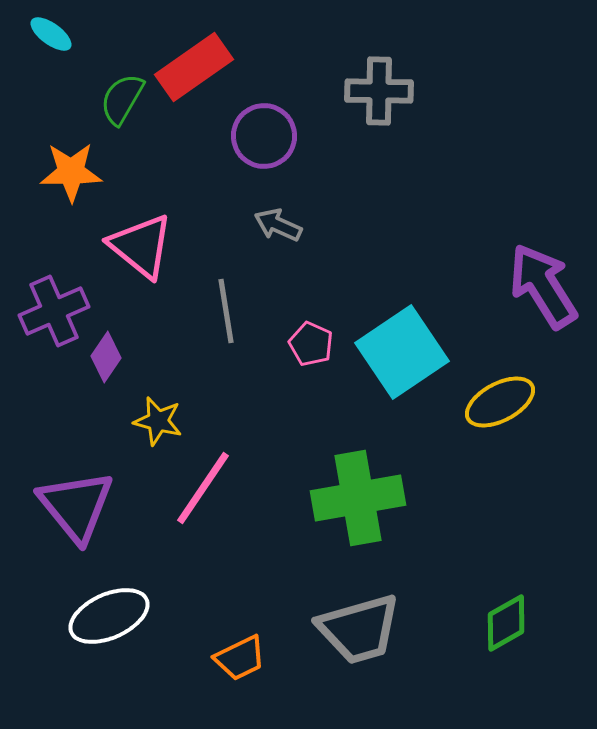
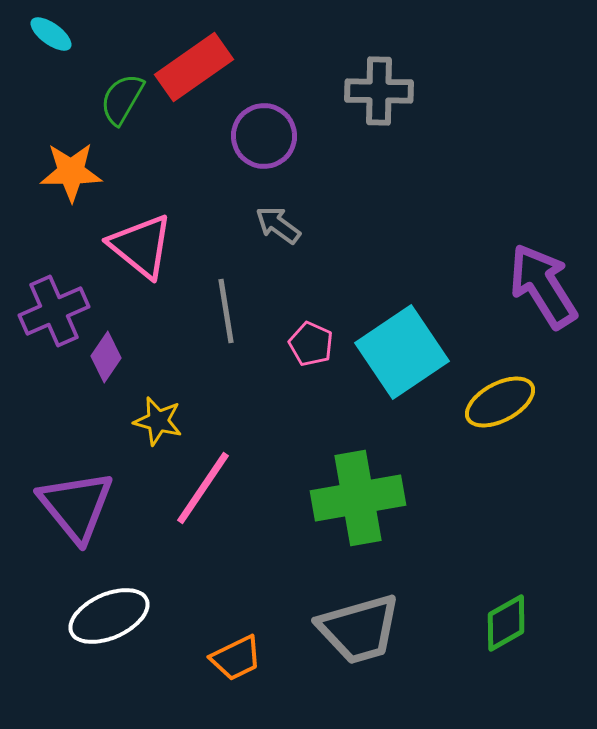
gray arrow: rotated 12 degrees clockwise
orange trapezoid: moved 4 px left
